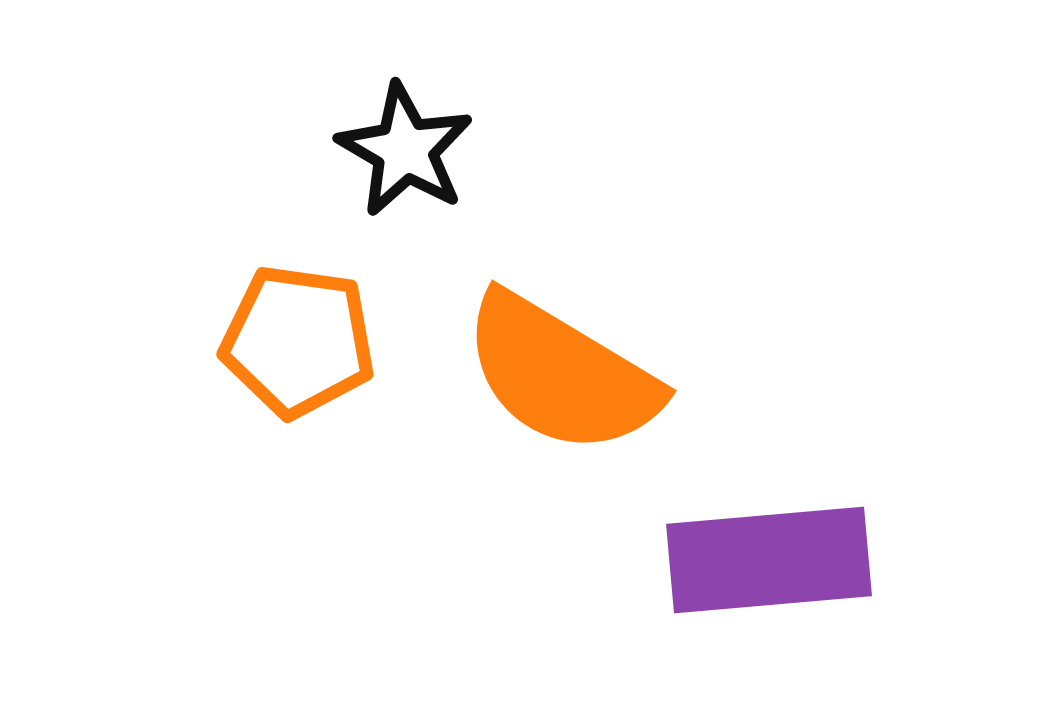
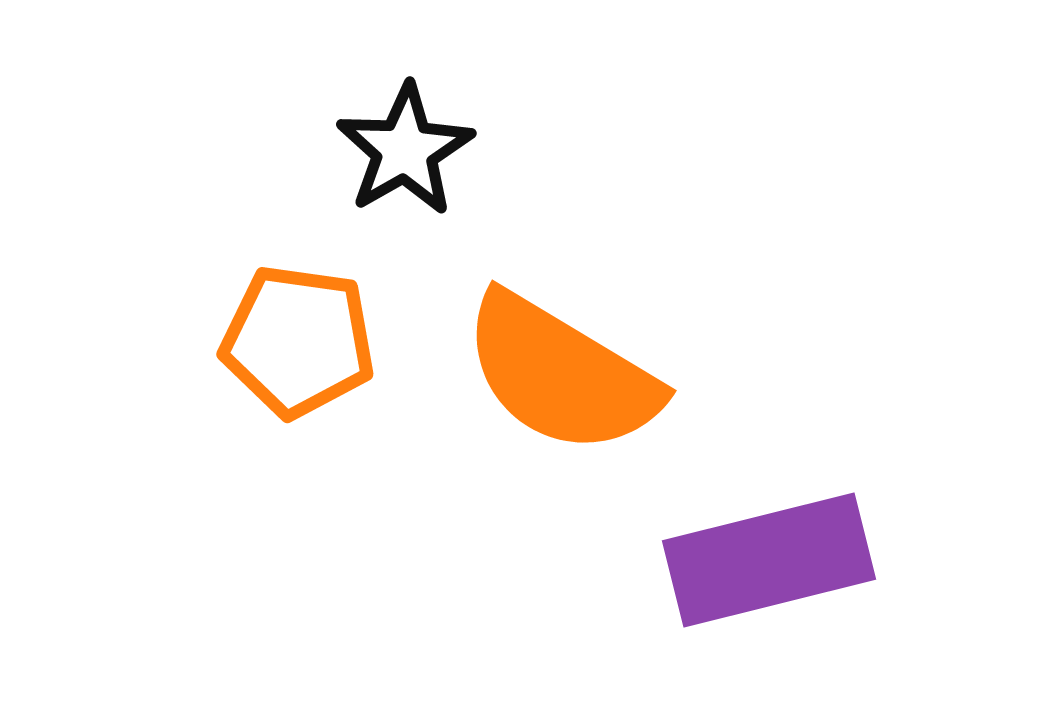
black star: rotated 12 degrees clockwise
purple rectangle: rotated 9 degrees counterclockwise
